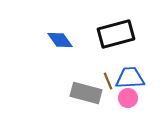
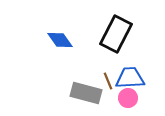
black rectangle: rotated 48 degrees counterclockwise
